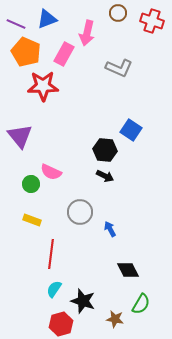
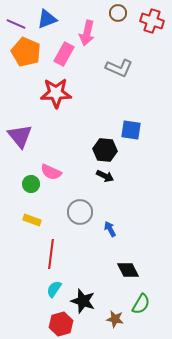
red star: moved 13 px right, 7 px down
blue square: rotated 25 degrees counterclockwise
